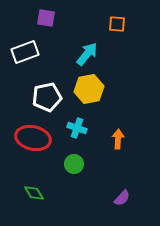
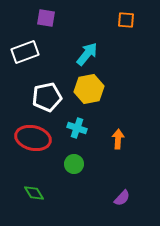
orange square: moved 9 px right, 4 px up
